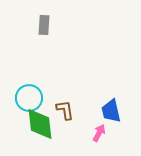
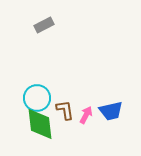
gray rectangle: rotated 60 degrees clockwise
cyan circle: moved 8 px right
blue trapezoid: rotated 90 degrees counterclockwise
pink arrow: moved 13 px left, 18 px up
